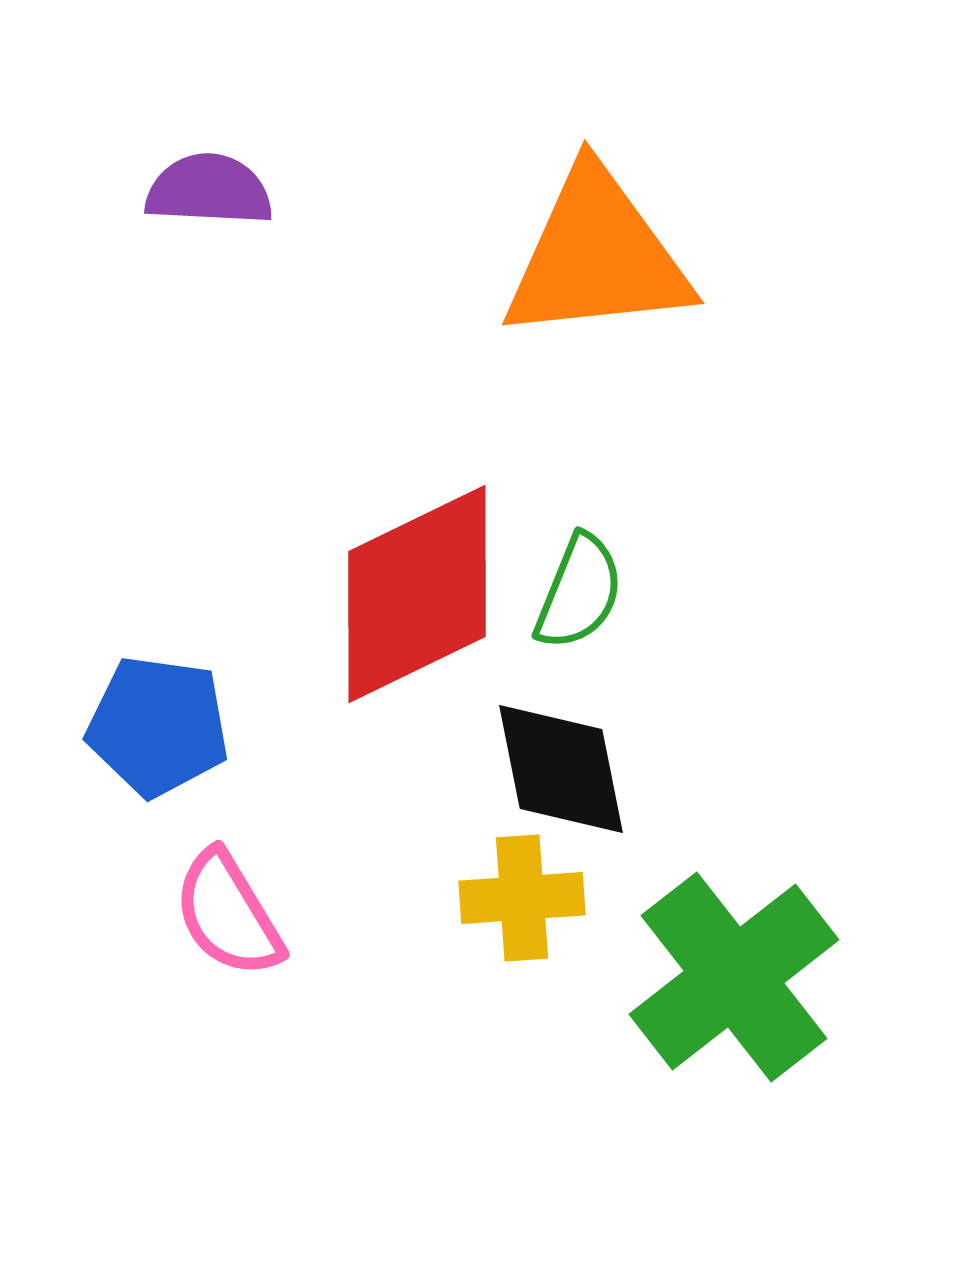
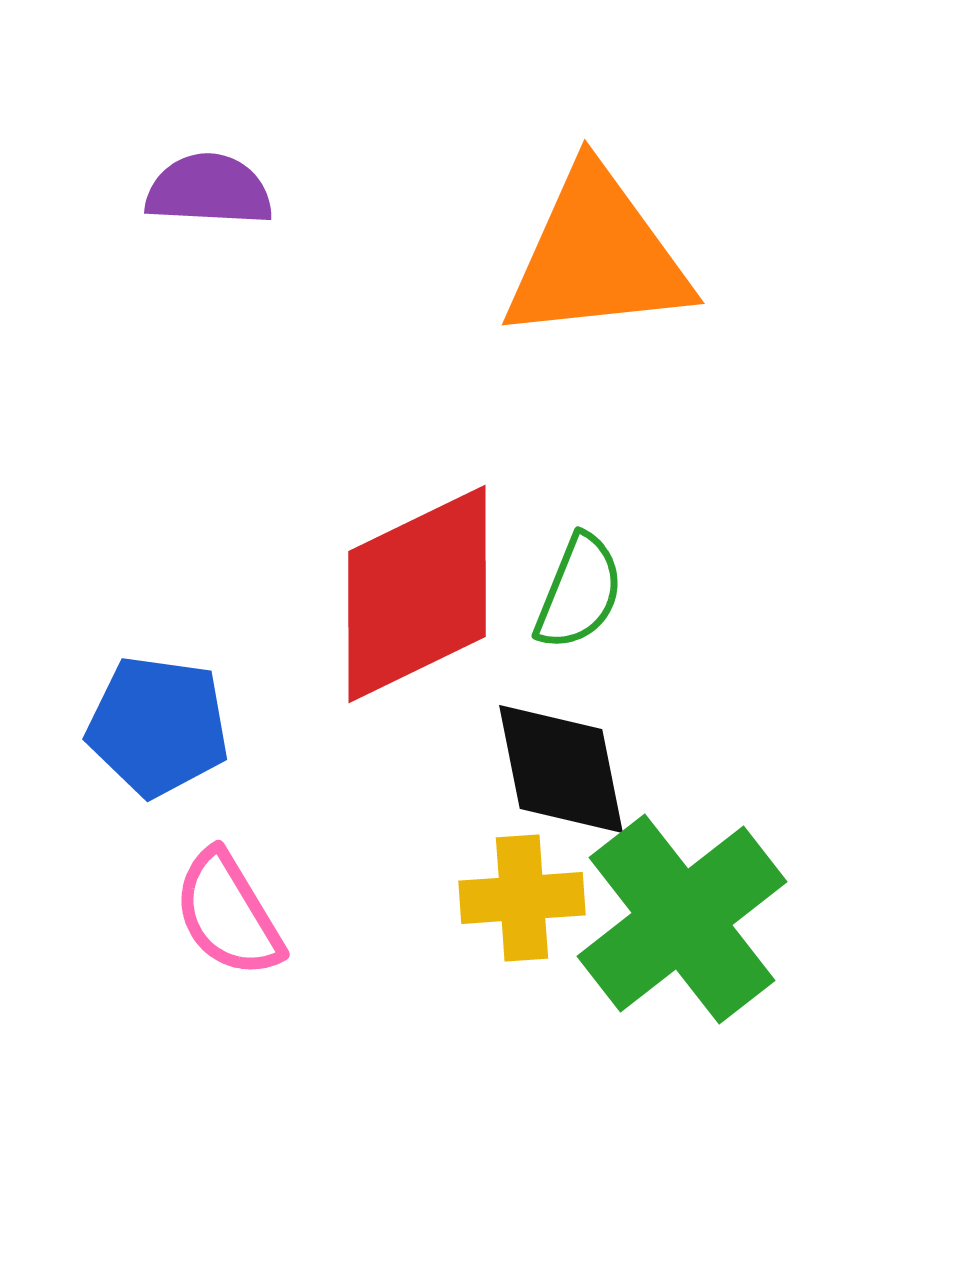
green cross: moved 52 px left, 58 px up
